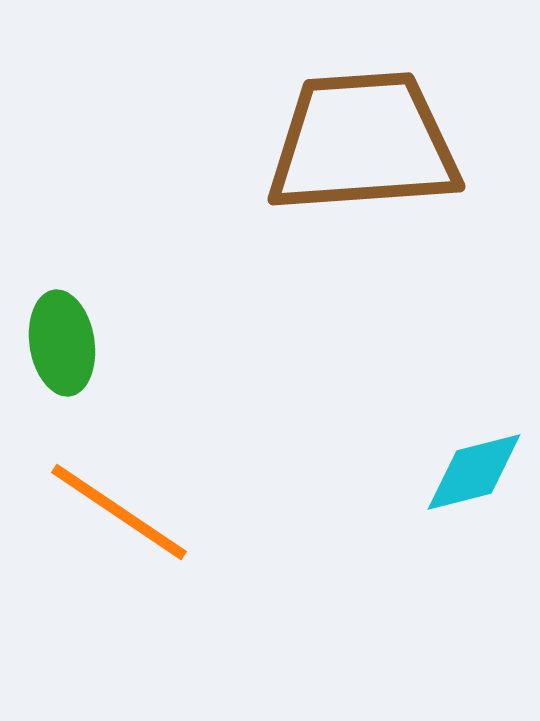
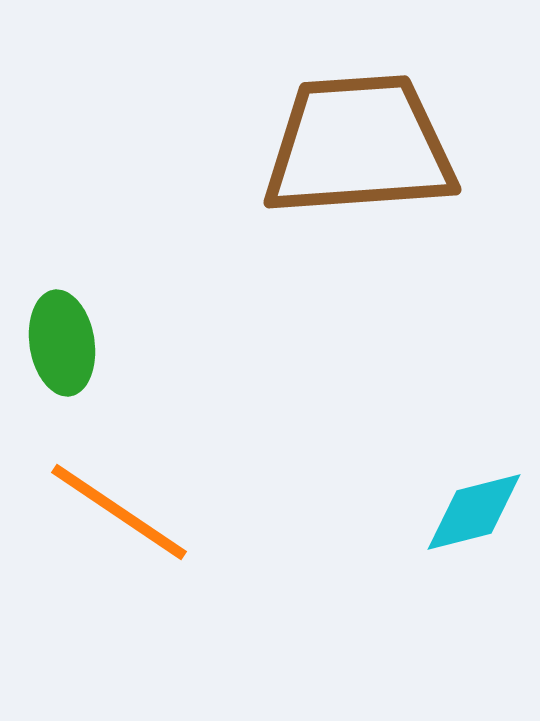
brown trapezoid: moved 4 px left, 3 px down
cyan diamond: moved 40 px down
